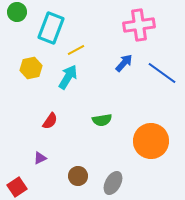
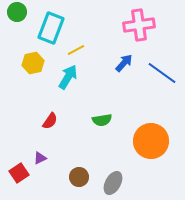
yellow hexagon: moved 2 px right, 5 px up
brown circle: moved 1 px right, 1 px down
red square: moved 2 px right, 14 px up
